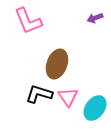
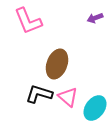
pink triangle: rotated 15 degrees counterclockwise
